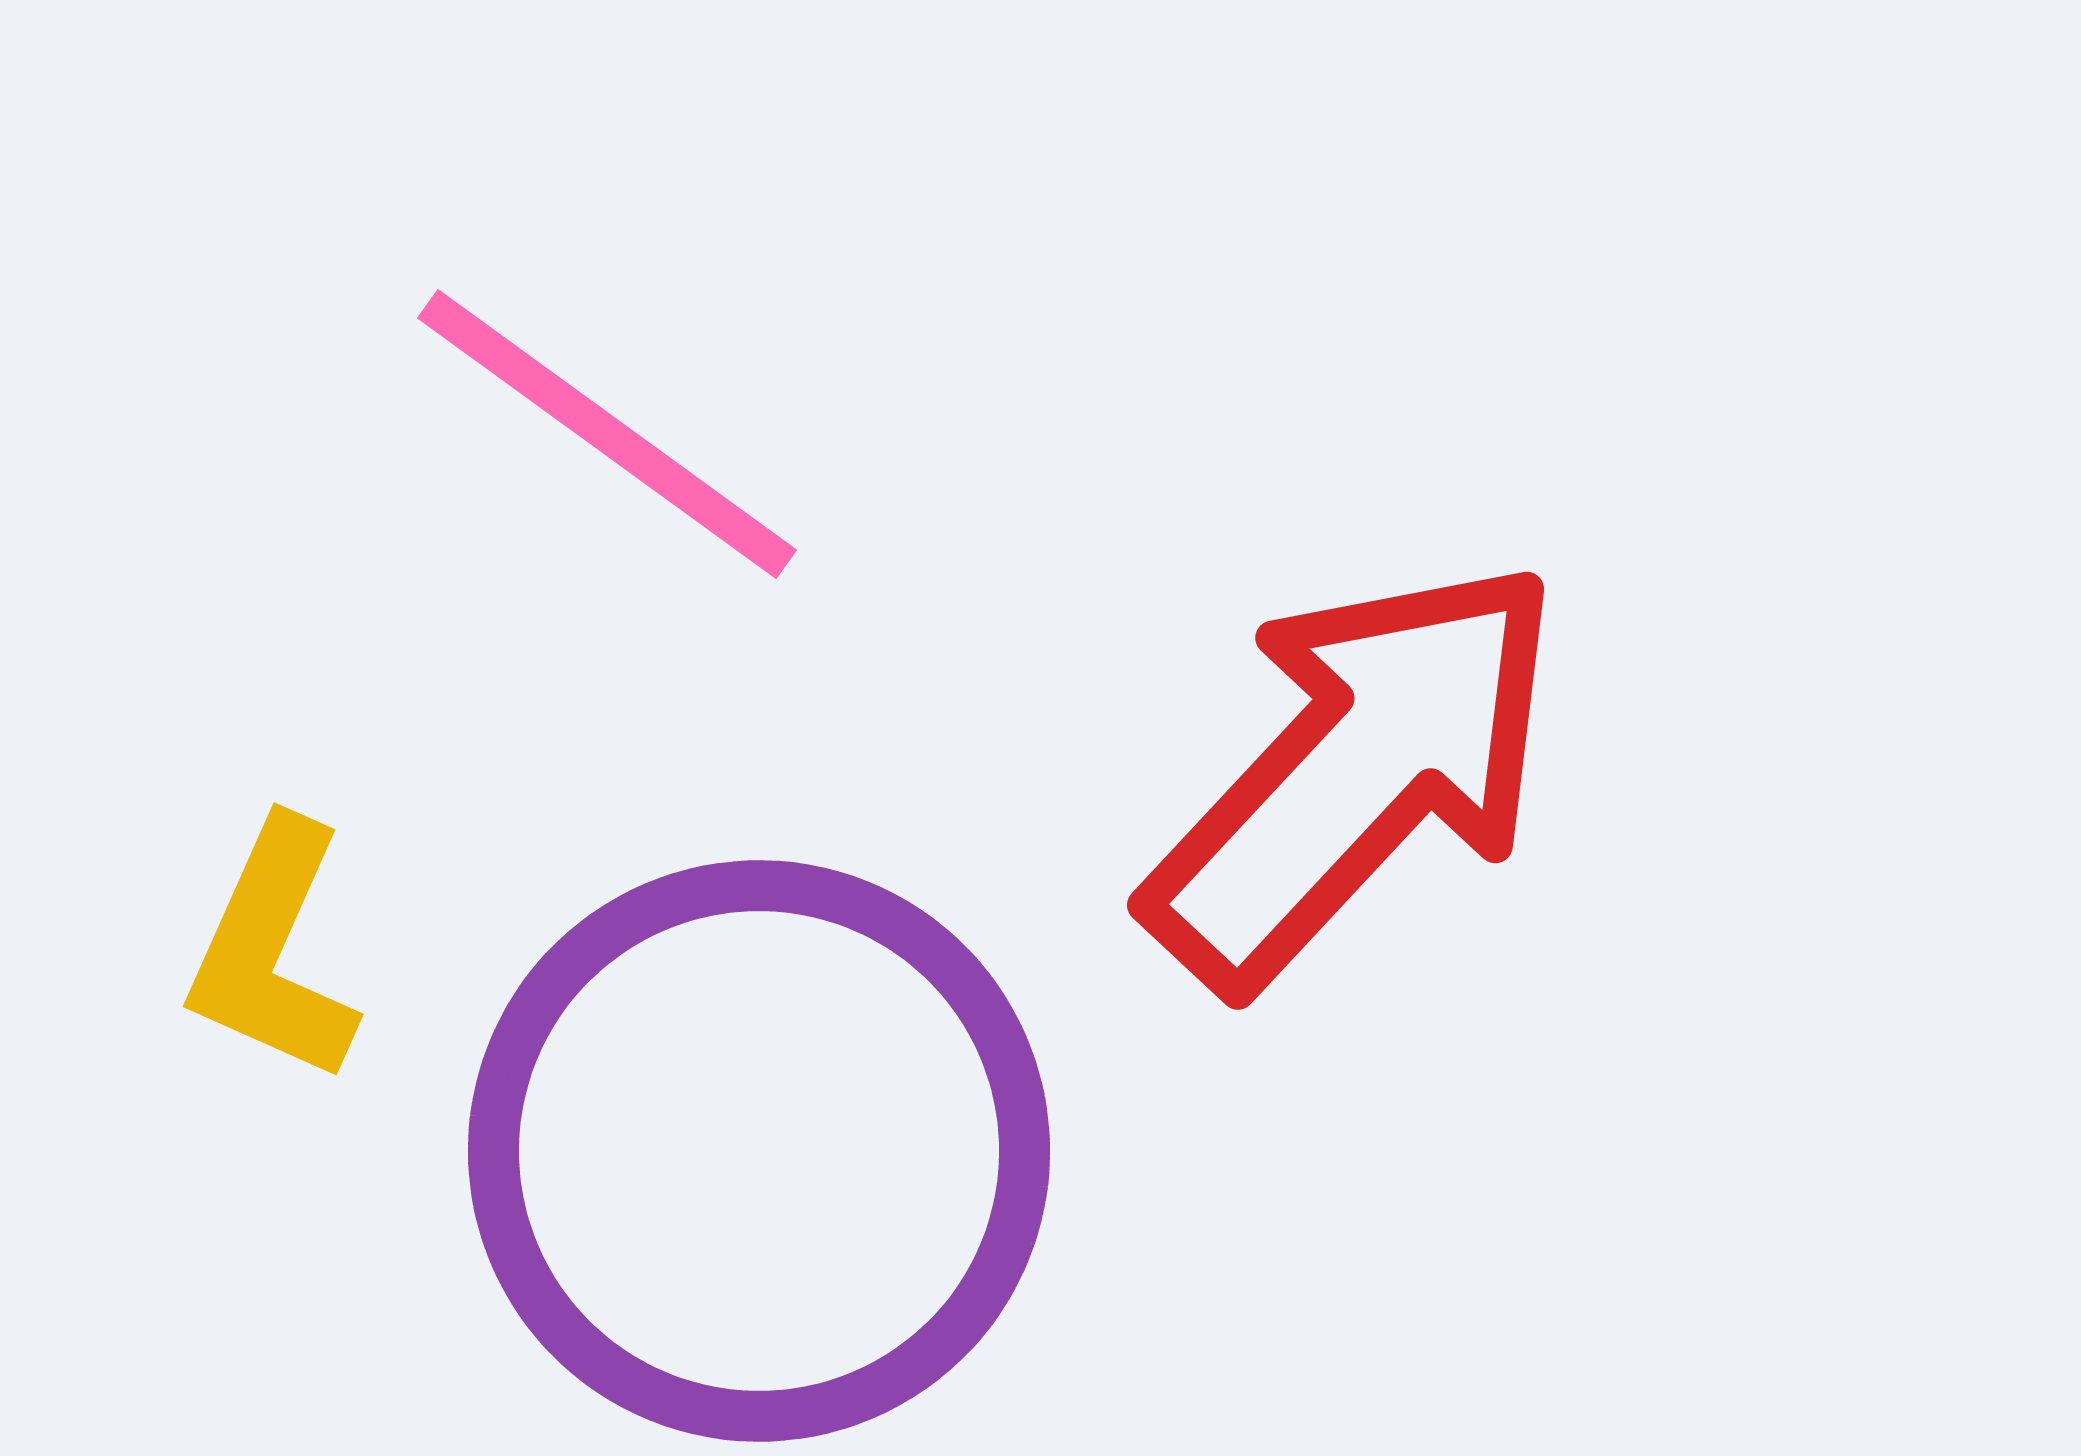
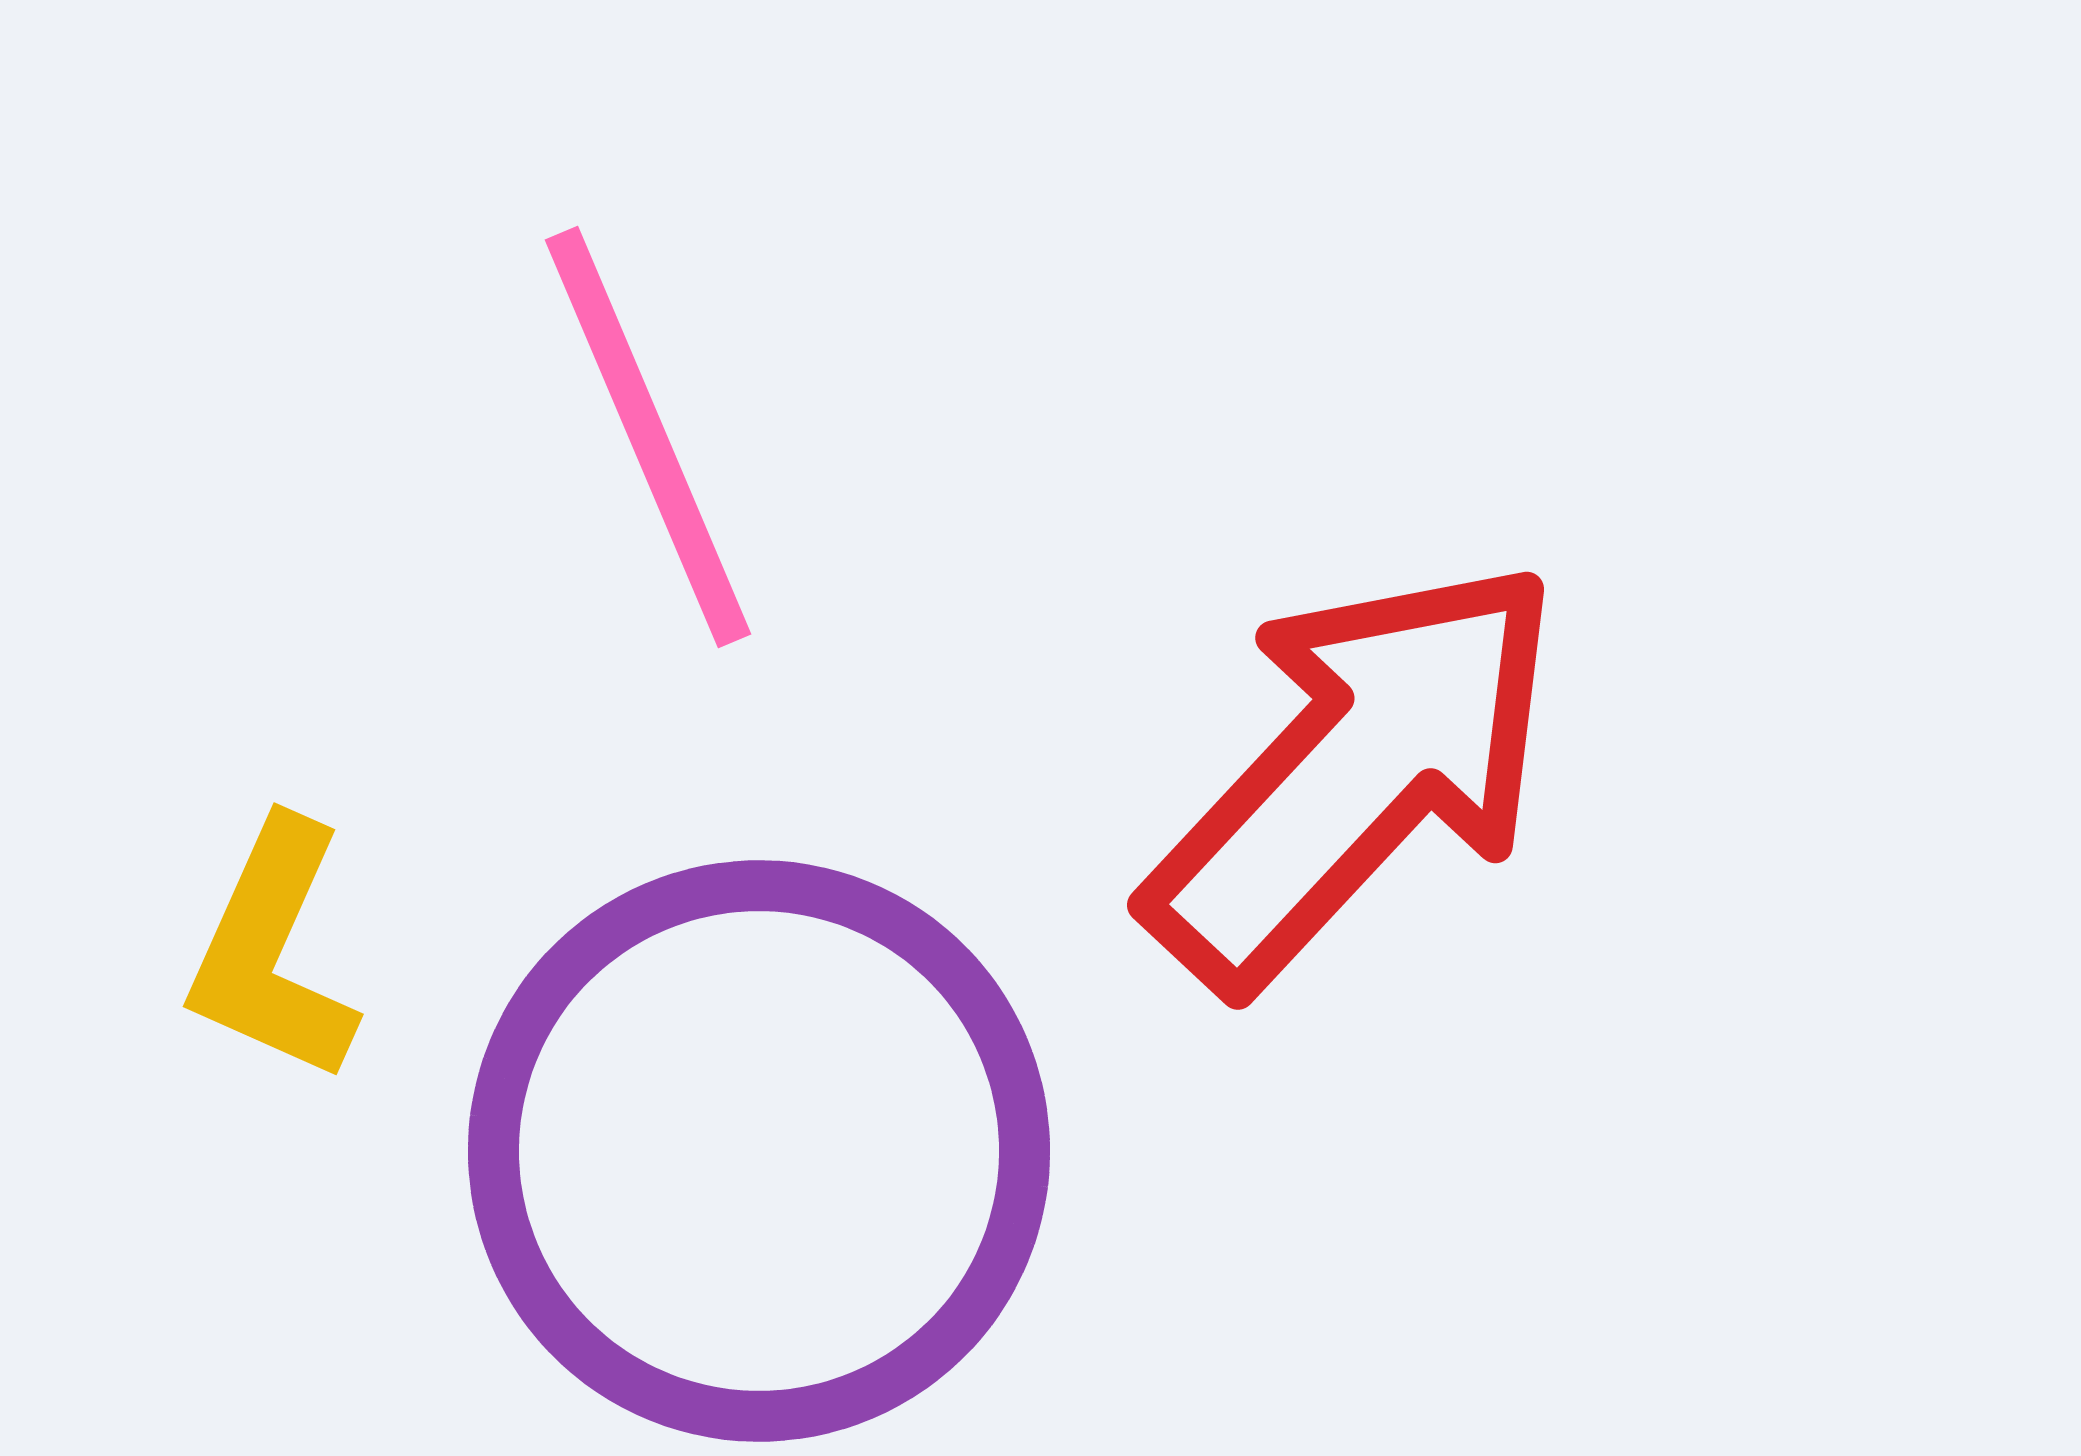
pink line: moved 41 px right, 3 px down; rotated 31 degrees clockwise
